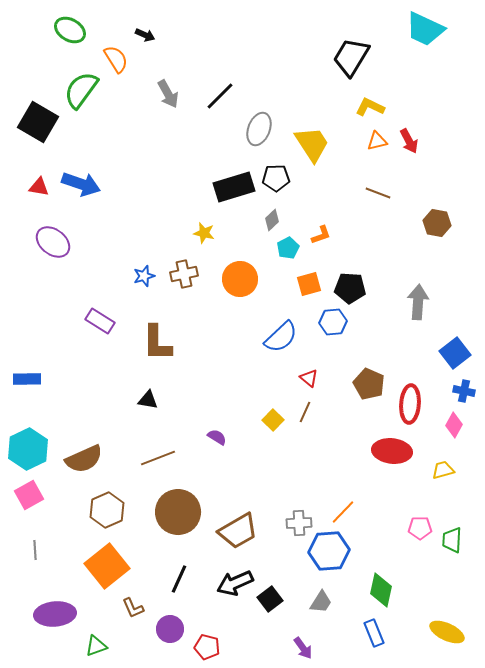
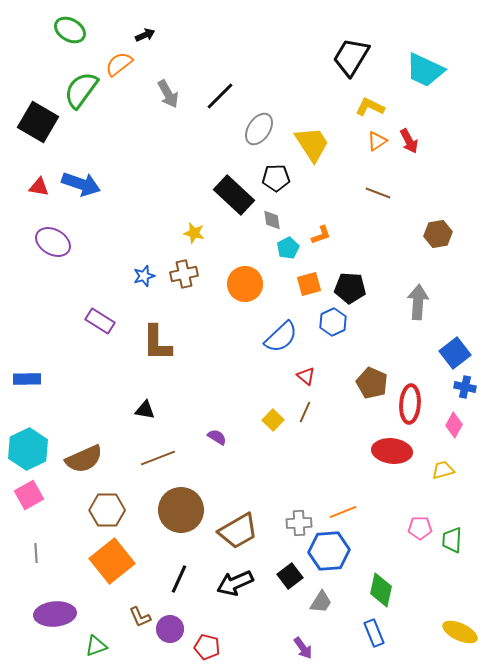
cyan trapezoid at (425, 29): moved 41 px down
black arrow at (145, 35): rotated 48 degrees counterclockwise
orange semicircle at (116, 59): moved 3 px right, 5 px down; rotated 96 degrees counterclockwise
gray ellipse at (259, 129): rotated 12 degrees clockwise
orange triangle at (377, 141): rotated 20 degrees counterclockwise
black rectangle at (234, 187): moved 8 px down; rotated 60 degrees clockwise
gray diamond at (272, 220): rotated 55 degrees counterclockwise
brown hexagon at (437, 223): moved 1 px right, 11 px down; rotated 20 degrees counterclockwise
yellow star at (204, 233): moved 10 px left
purple ellipse at (53, 242): rotated 8 degrees counterclockwise
orange circle at (240, 279): moved 5 px right, 5 px down
blue hexagon at (333, 322): rotated 20 degrees counterclockwise
red triangle at (309, 378): moved 3 px left, 2 px up
brown pentagon at (369, 384): moved 3 px right, 1 px up
blue cross at (464, 391): moved 1 px right, 4 px up
black triangle at (148, 400): moved 3 px left, 10 px down
brown hexagon at (107, 510): rotated 24 degrees clockwise
brown circle at (178, 512): moved 3 px right, 2 px up
orange line at (343, 512): rotated 24 degrees clockwise
gray line at (35, 550): moved 1 px right, 3 px down
orange square at (107, 566): moved 5 px right, 5 px up
black square at (270, 599): moved 20 px right, 23 px up
brown L-shape at (133, 608): moved 7 px right, 9 px down
yellow ellipse at (447, 632): moved 13 px right
